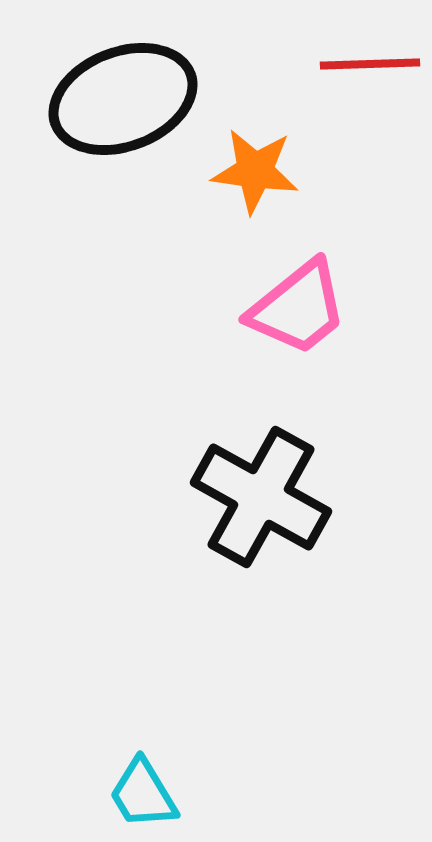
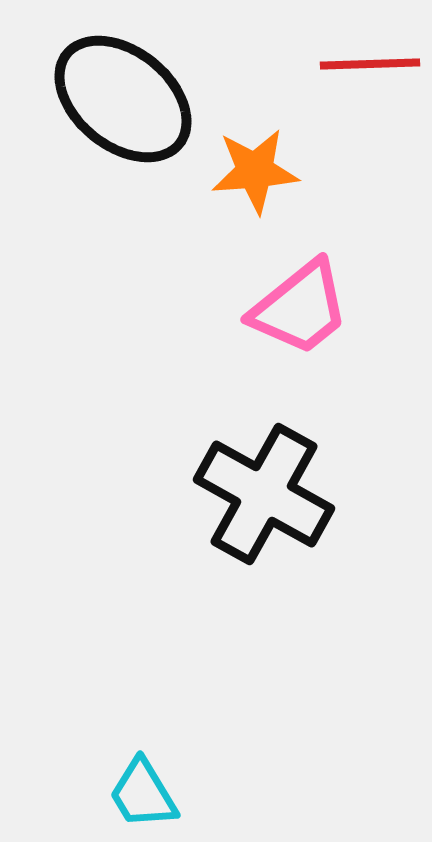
black ellipse: rotated 60 degrees clockwise
orange star: rotated 12 degrees counterclockwise
pink trapezoid: moved 2 px right
black cross: moved 3 px right, 3 px up
